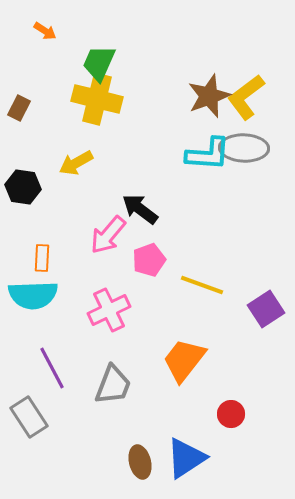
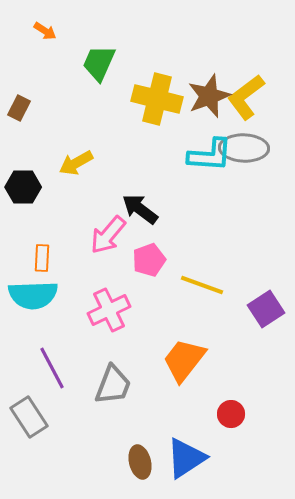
yellow cross: moved 60 px right
cyan L-shape: moved 2 px right, 1 px down
black hexagon: rotated 8 degrees counterclockwise
